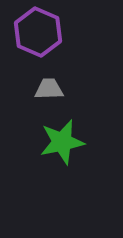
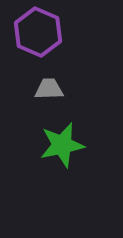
green star: moved 3 px down
